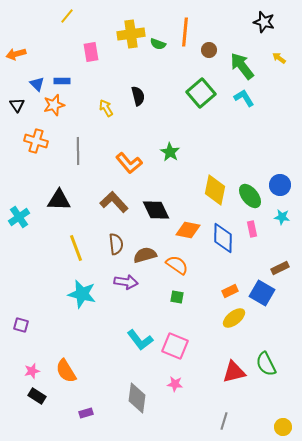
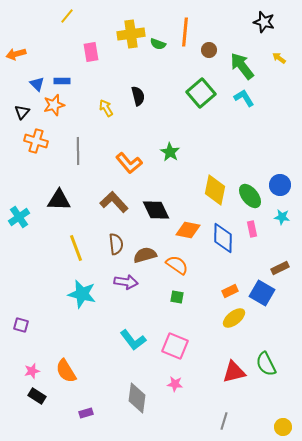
black triangle at (17, 105): moved 5 px right, 7 px down; rotated 14 degrees clockwise
cyan L-shape at (140, 340): moved 7 px left
